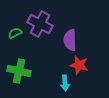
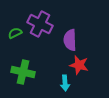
green cross: moved 4 px right, 1 px down
